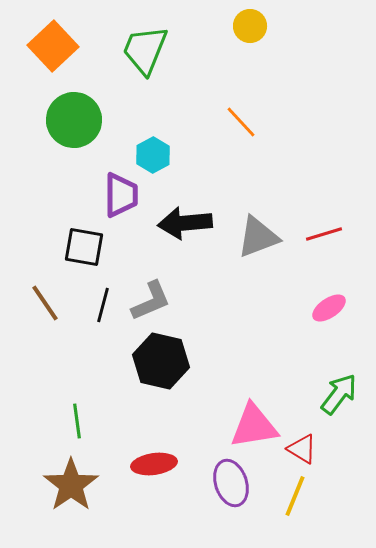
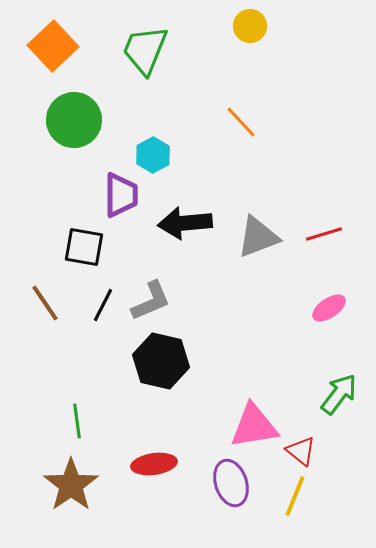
black line: rotated 12 degrees clockwise
red triangle: moved 1 px left, 2 px down; rotated 8 degrees clockwise
